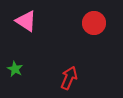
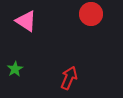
red circle: moved 3 px left, 9 px up
green star: rotated 14 degrees clockwise
